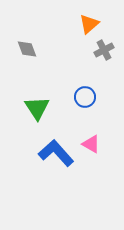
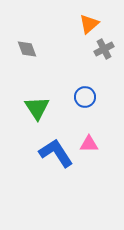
gray cross: moved 1 px up
pink triangle: moved 2 px left; rotated 30 degrees counterclockwise
blue L-shape: rotated 9 degrees clockwise
